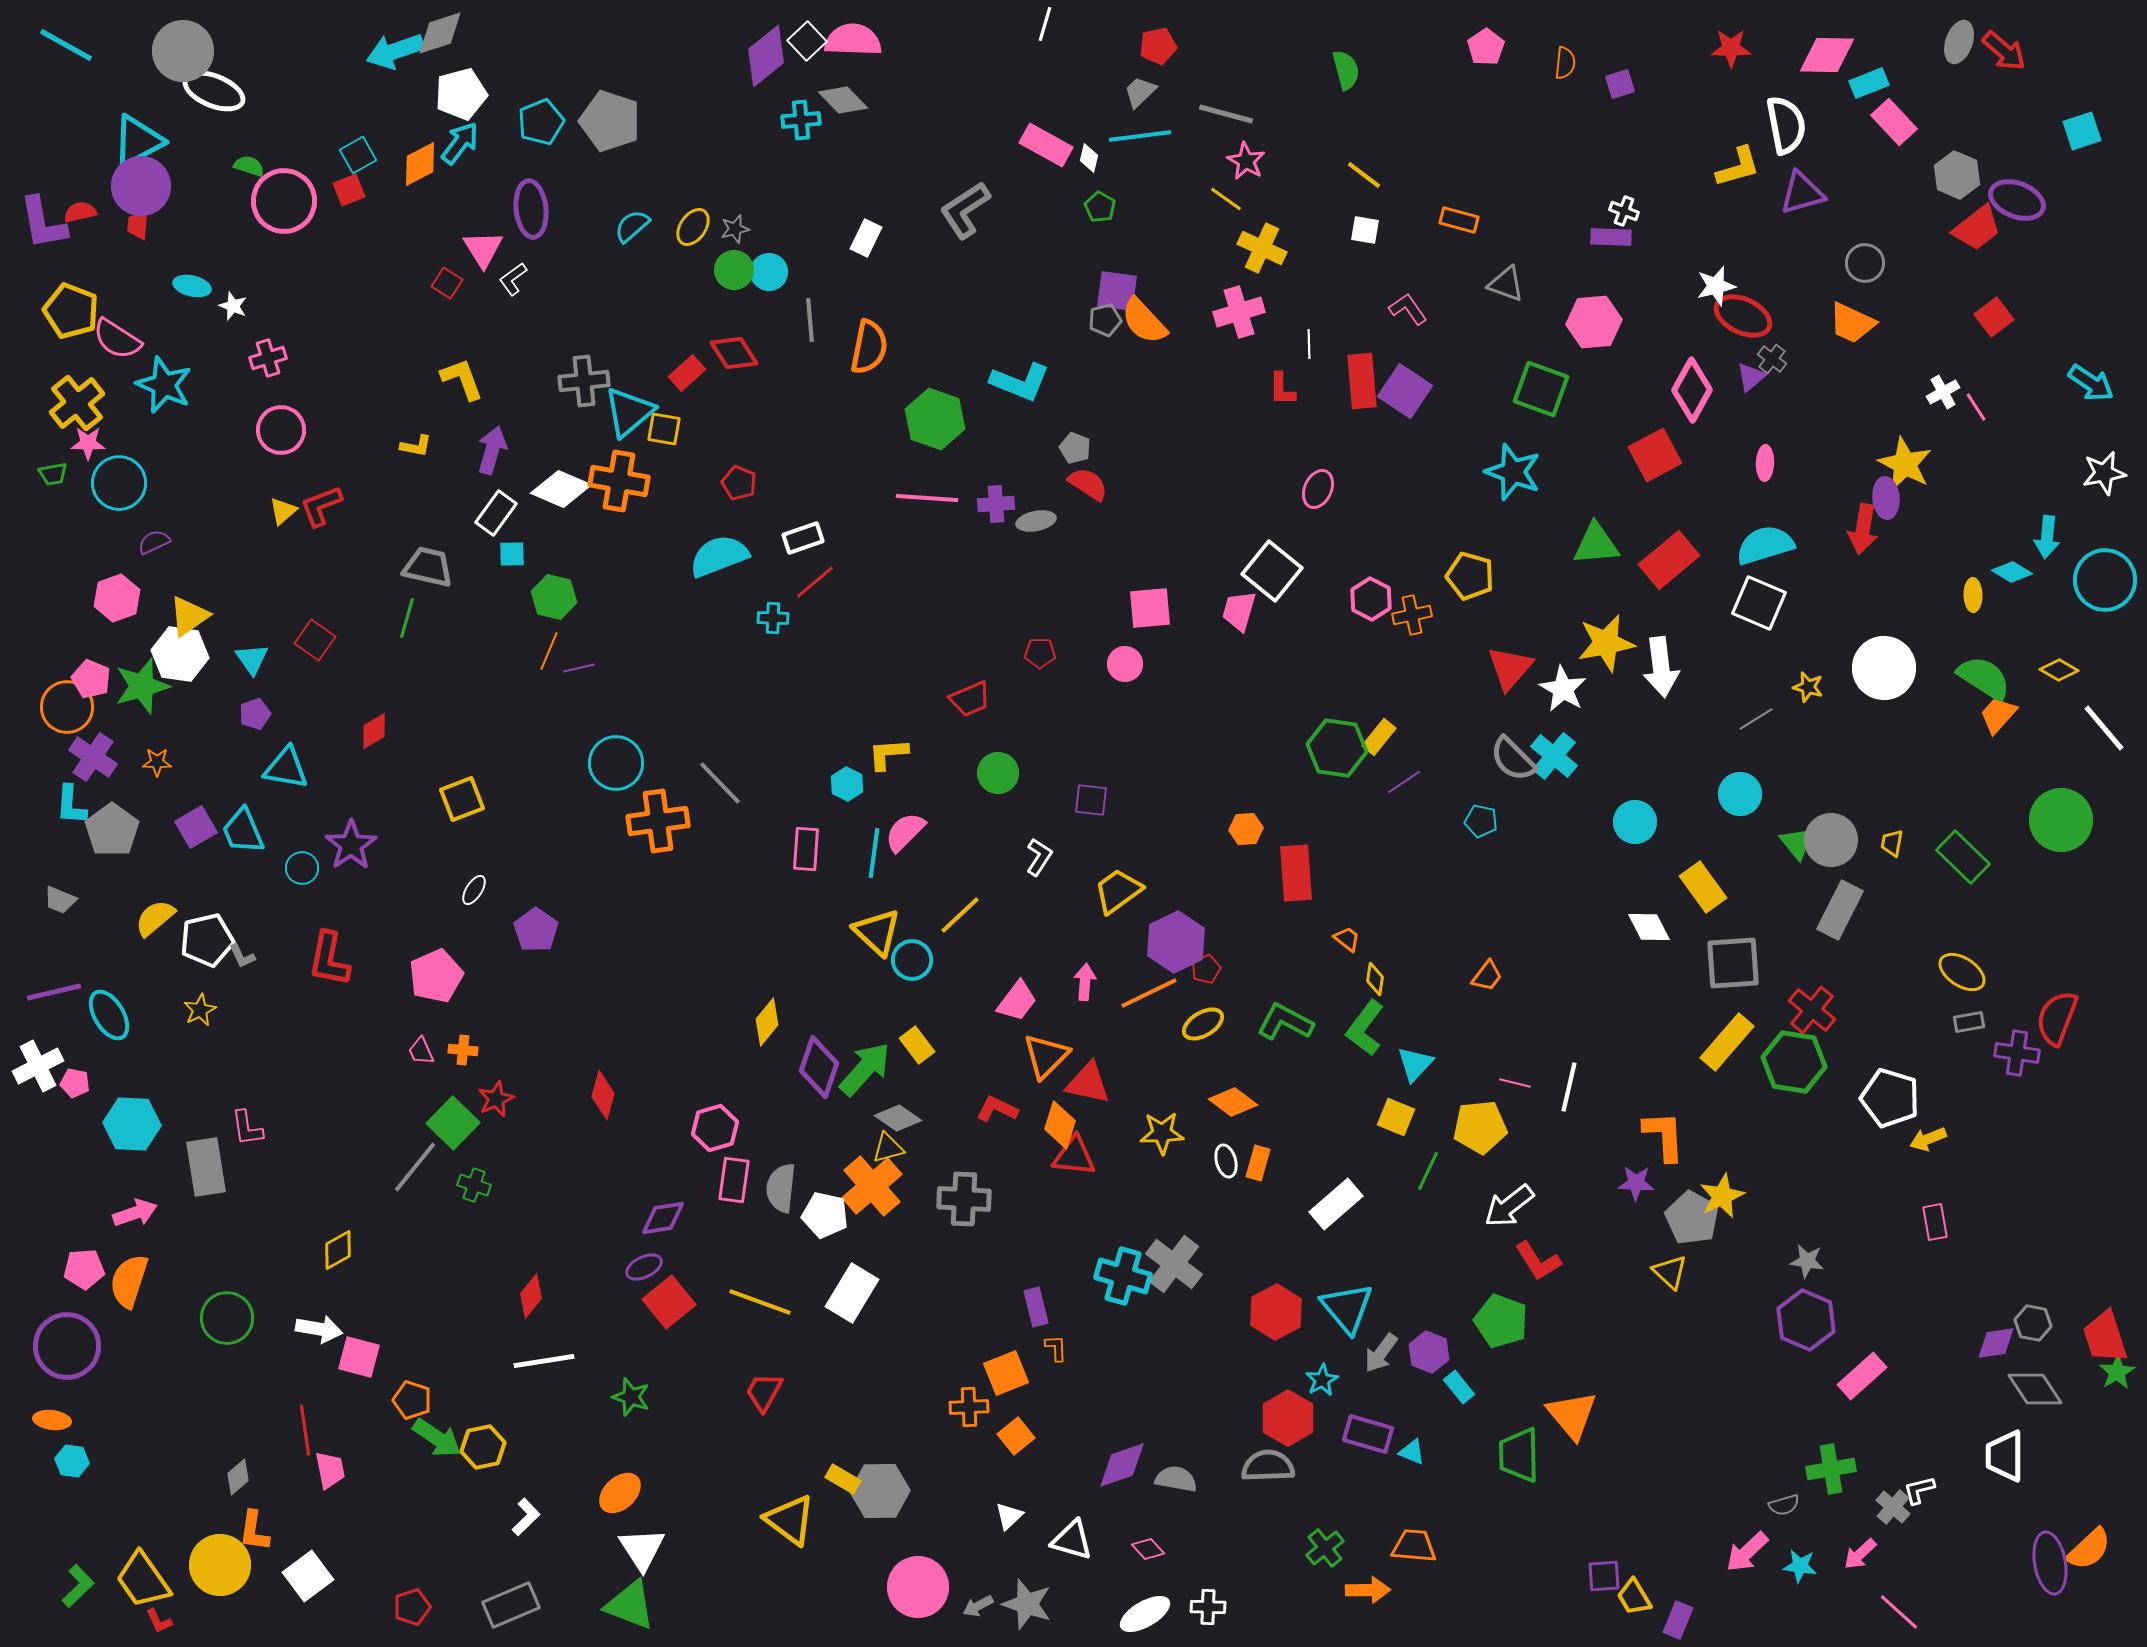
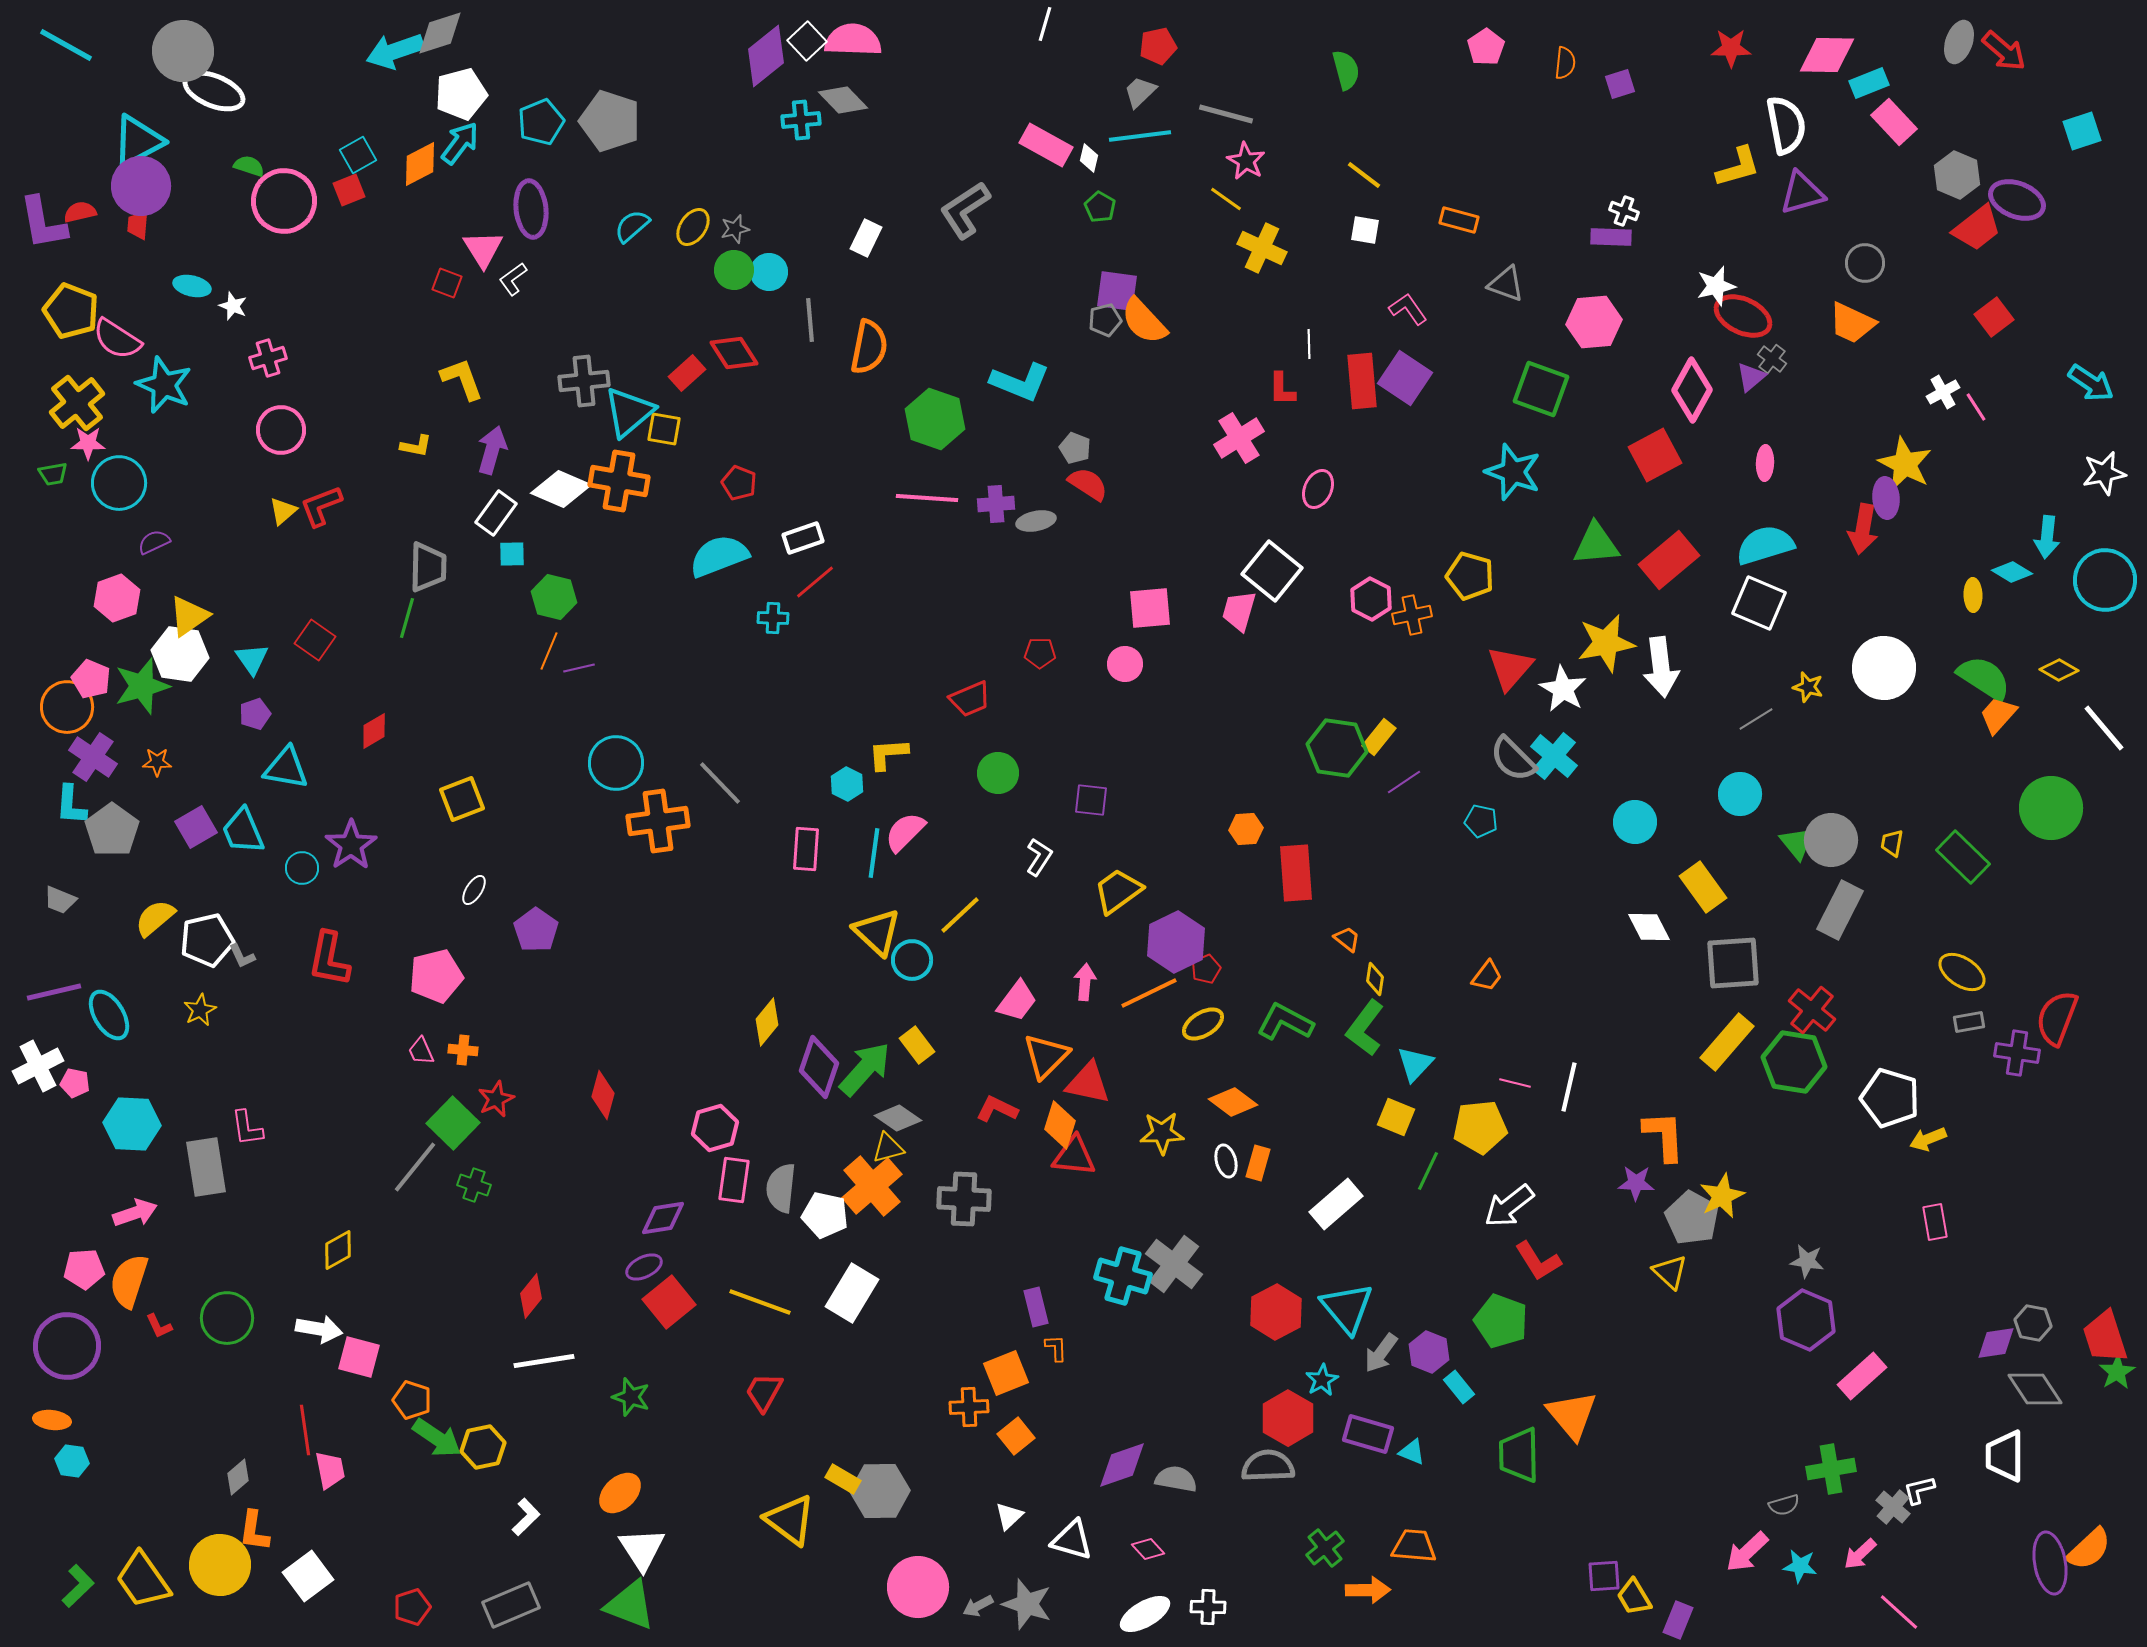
red square at (447, 283): rotated 12 degrees counterclockwise
pink cross at (1239, 312): moved 126 px down; rotated 15 degrees counterclockwise
purple square at (1405, 391): moved 13 px up
gray trapezoid at (428, 567): rotated 78 degrees clockwise
green circle at (2061, 820): moved 10 px left, 12 px up
pink pentagon at (436, 976): rotated 10 degrees clockwise
red L-shape at (159, 1621): moved 295 px up
